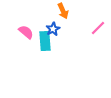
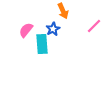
pink line: moved 4 px left, 2 px up
pink semicircle: moved 2 px up; rotated 91 degrees counterclockwise
cyan rectangle: moved 3 px left, 3 px down
